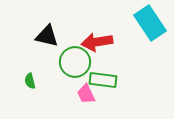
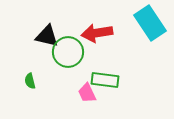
red arrow: moved 9 px up
green circle: moved 7 px left, 10 px up
green rectangle: moved 2 px right
pink trapezoid: moved 1 px right, 1 px up
